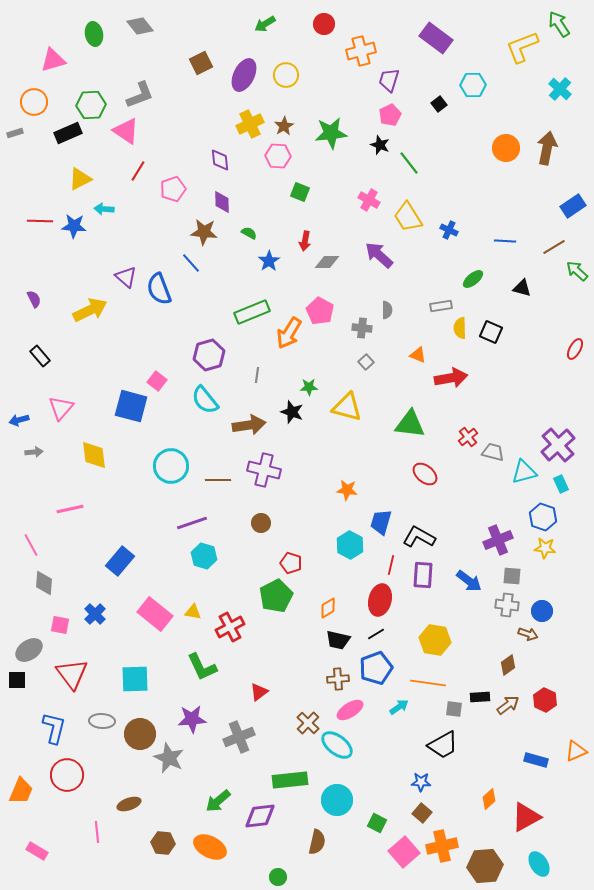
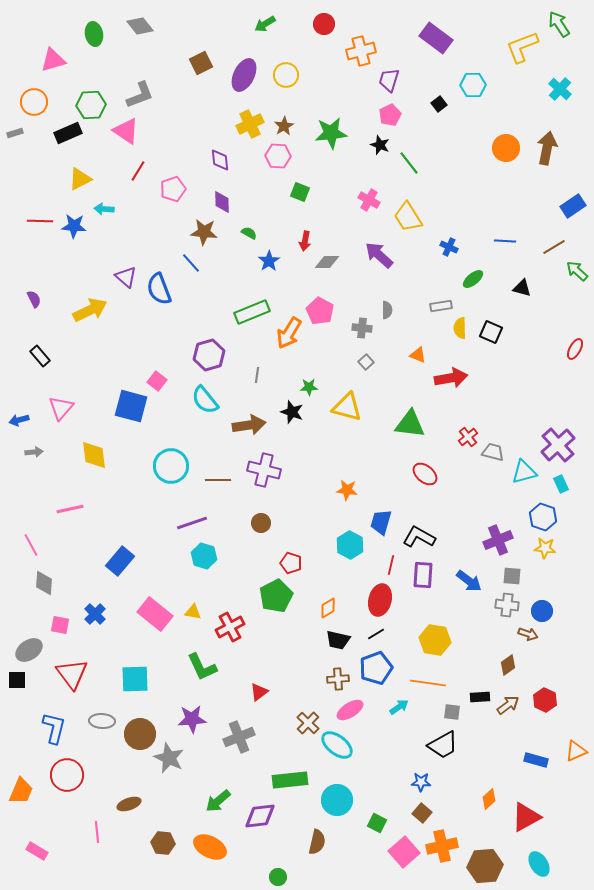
blue cross at (449, 230): moved 17 px down
gray square at (454, 709): moved 2 px left, 3 px down
